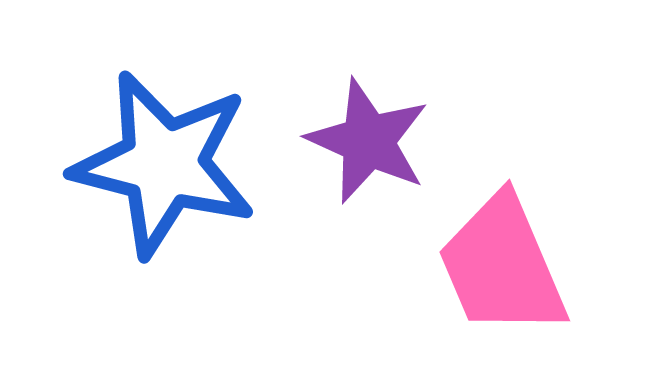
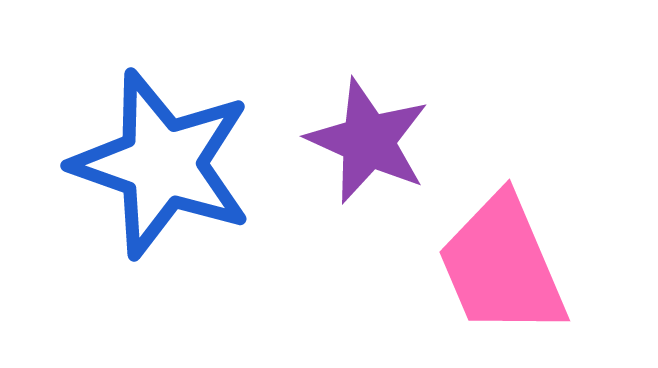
blue star: moved 2 px left; rotated 5 degrees clockwise
